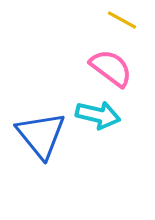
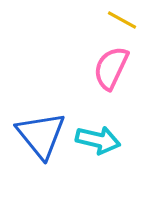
pink semicircle: rotated 102 degrees counterclockwise
cyan arrow: moved 25 px down
